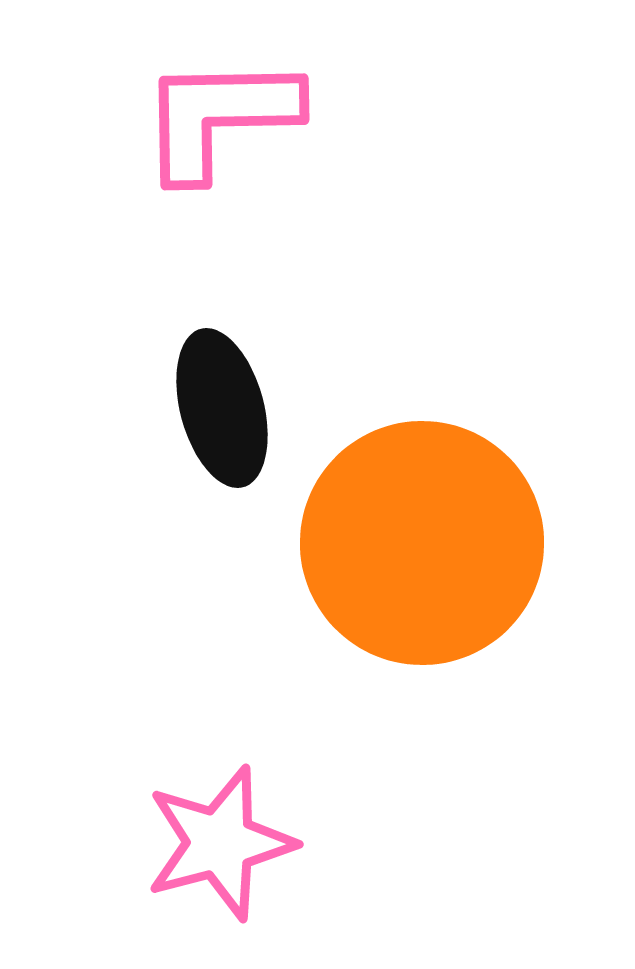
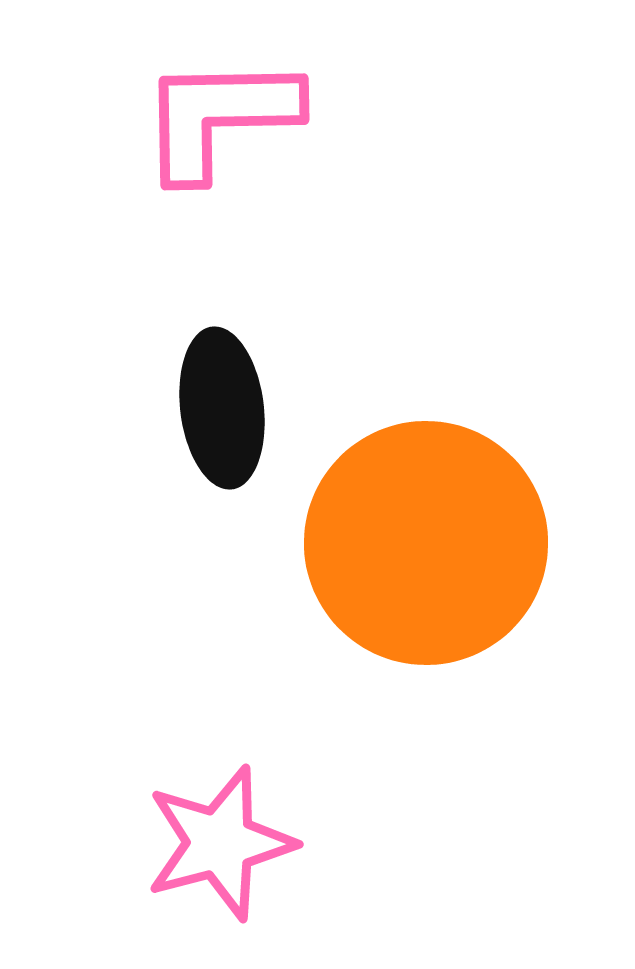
black ellipse: rotated 8 degrees clockwise
orange circle: moved 4 px right
